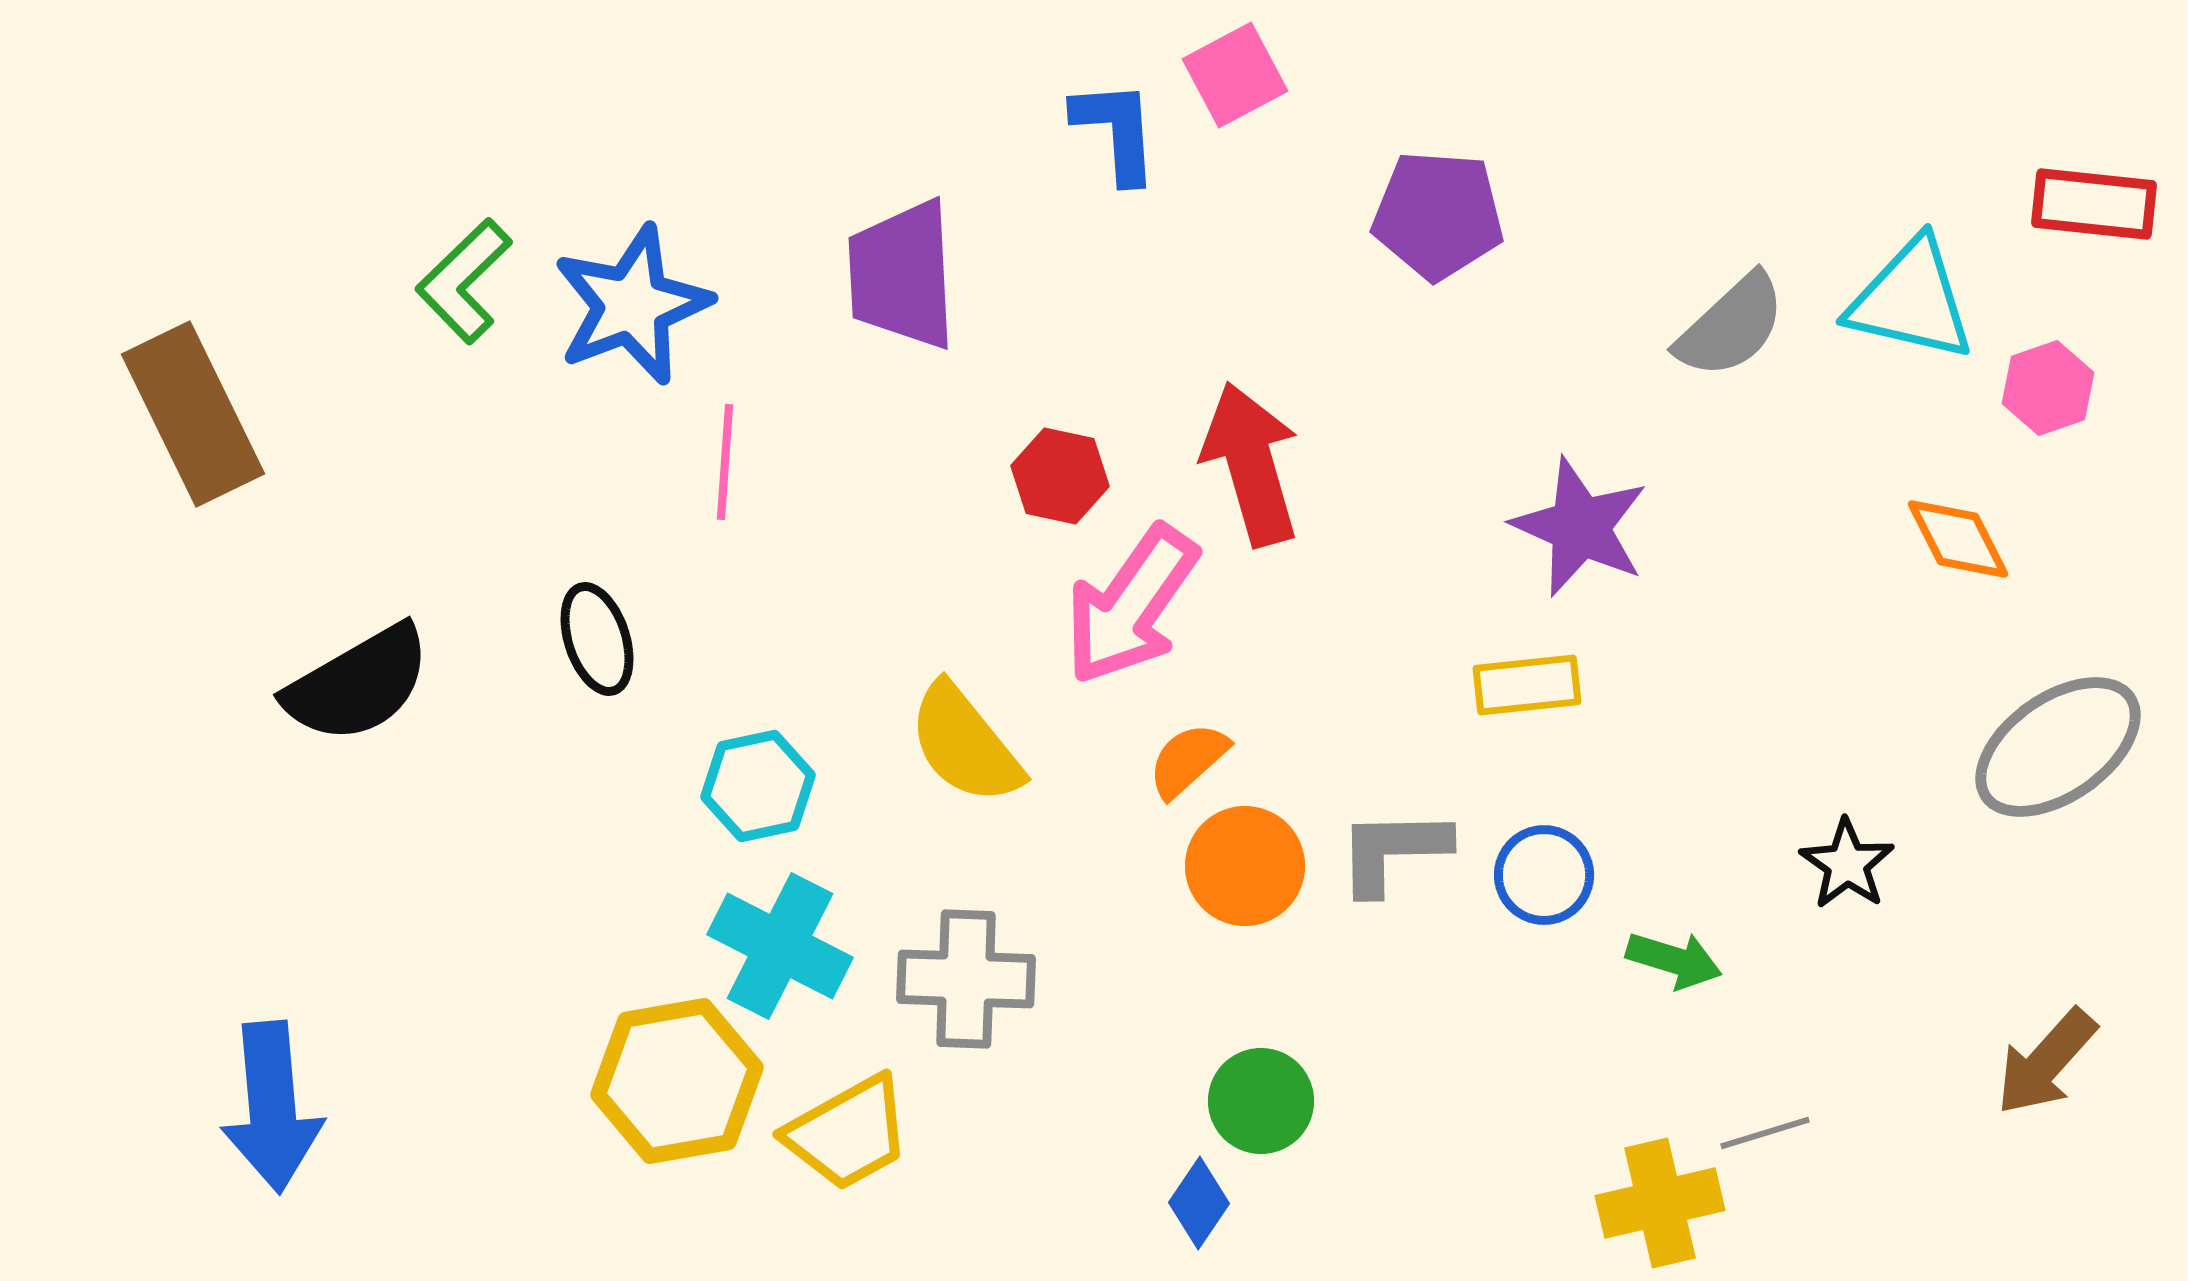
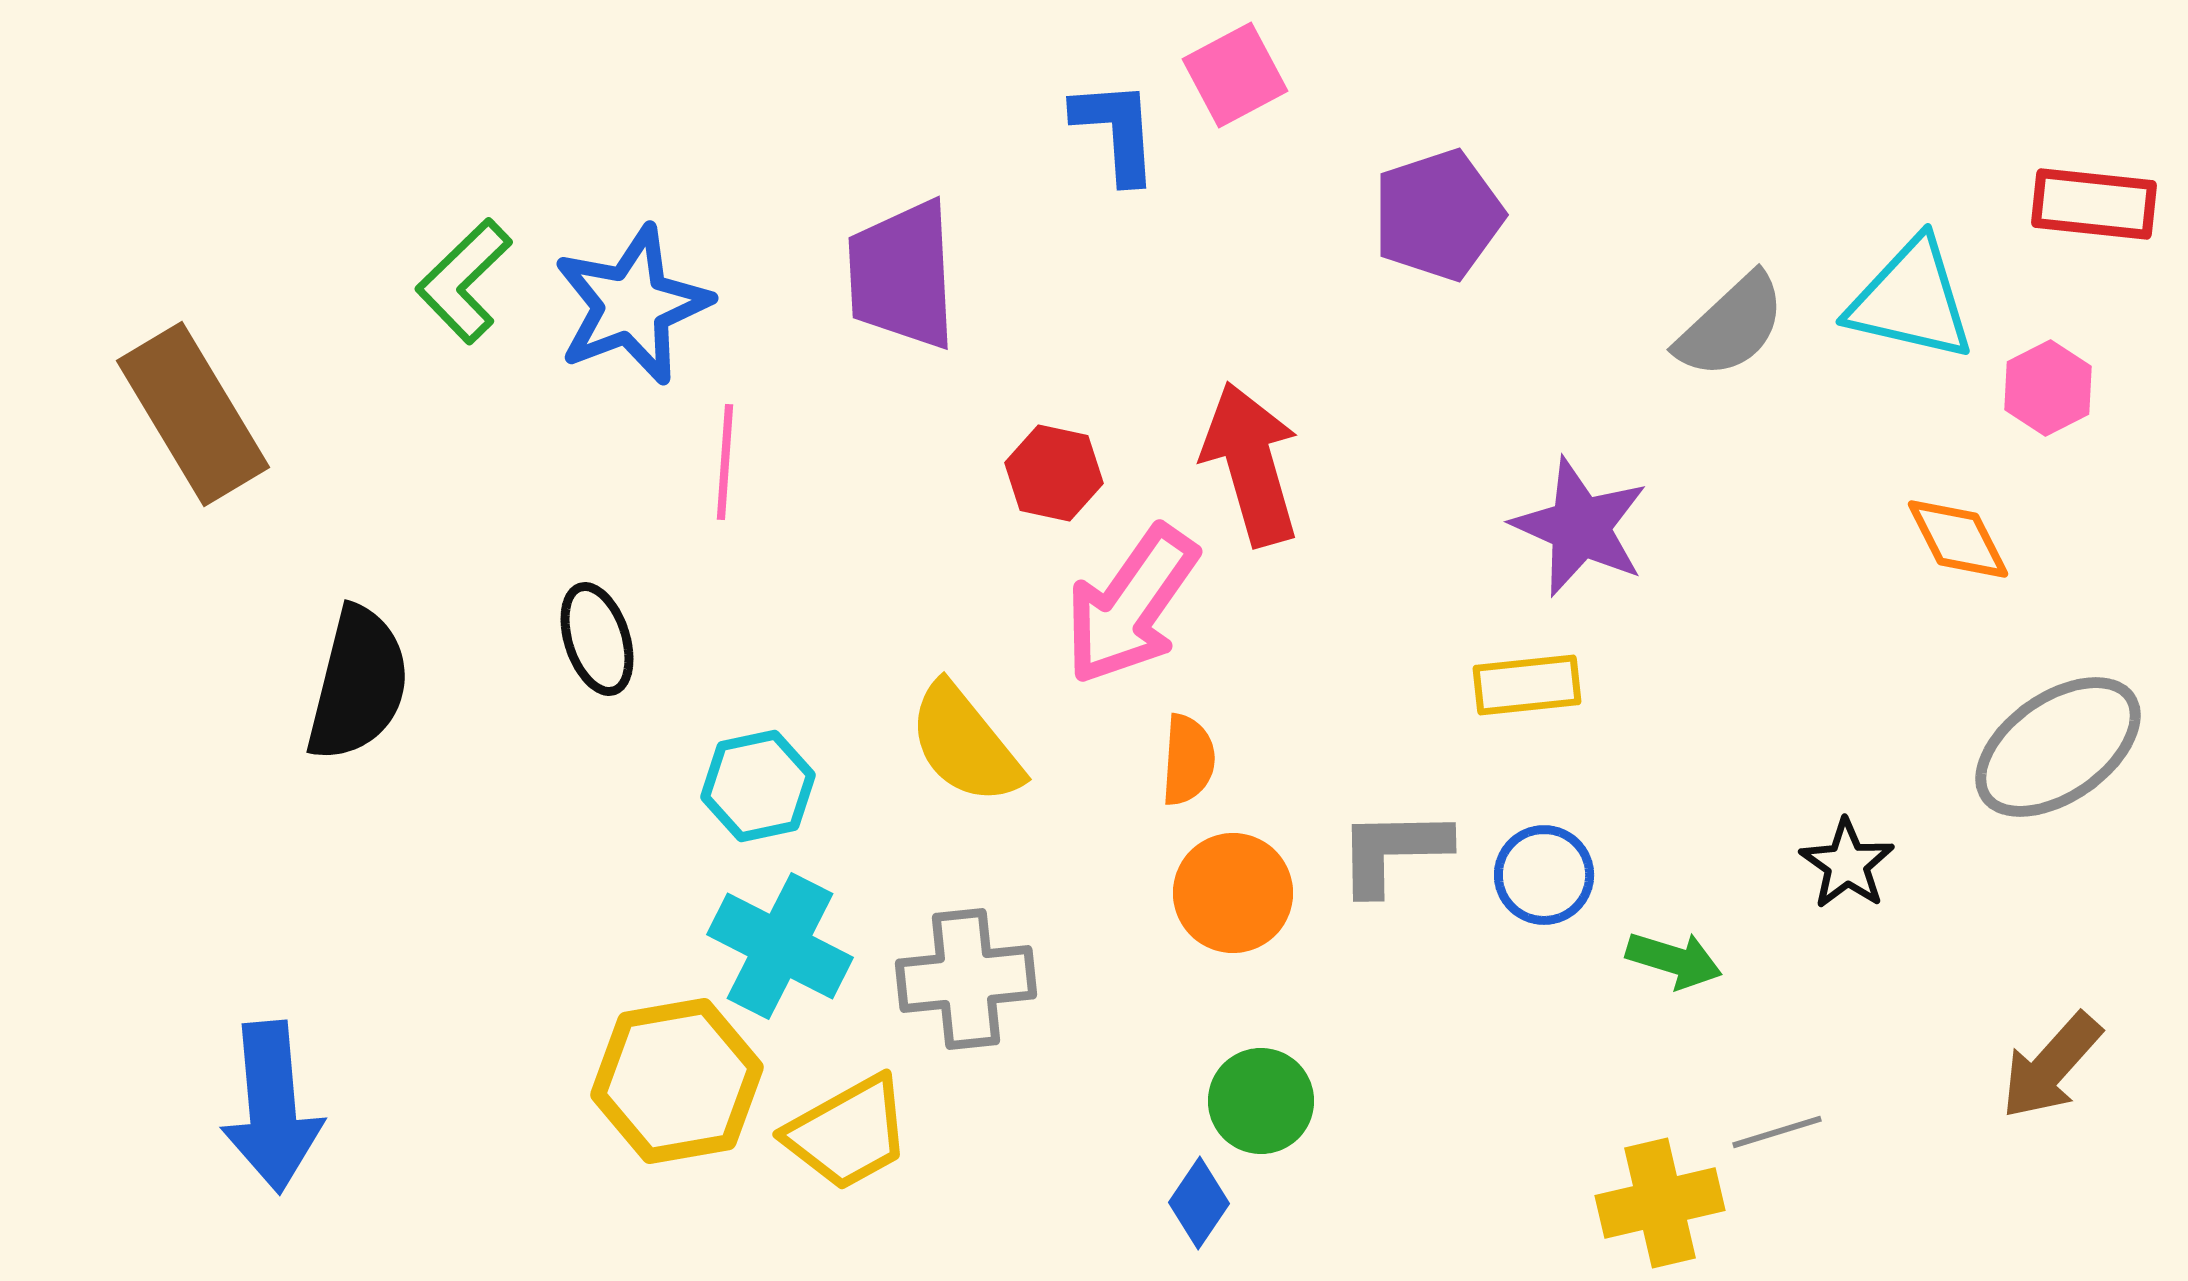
purple pentagon: rotated 22 degrees counterclockwise
pink hexagon: rotated 8 degrees counterclockwise
brown rectangle: rotated 5 degrees counterclockwise
red hexagon: moved 6 px left, 3 px up
black semicircle: rotated 46 degrees counterclockwise
orange semicircle: rotated 136 degrees clockwise
orange circle: moved 12 px left, 27 px down
gray cross: rotated 8 degrees counterclockwise
brown arrow: moved 5 px right, 4 px down
gray line: moved 12 px right, 1 px up
